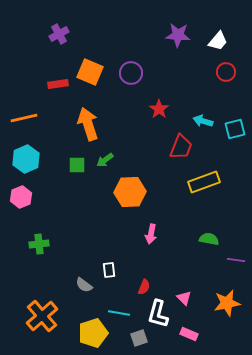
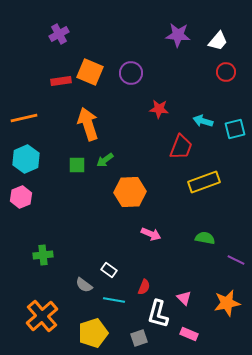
red rectangle: moved 3 px right, 3 px up
red star: rotated 30 degrees counterclockwise
pink arrow: rotated 78 degrees counterclockwise
green semicircle: moved 4 px left, 1 px up
green cross: moved 4 px right, 11 px down
purple line: rotated 18 degrees clockwise
white rectangle: rotated 49 degrees counterclockwise
cyan line: moved 5 px left, 13 px up
